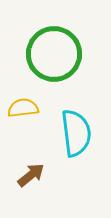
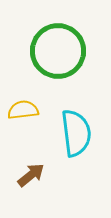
green circle: moved 4 px right, 3 px up
yellow semicircle: moved 2 px down
